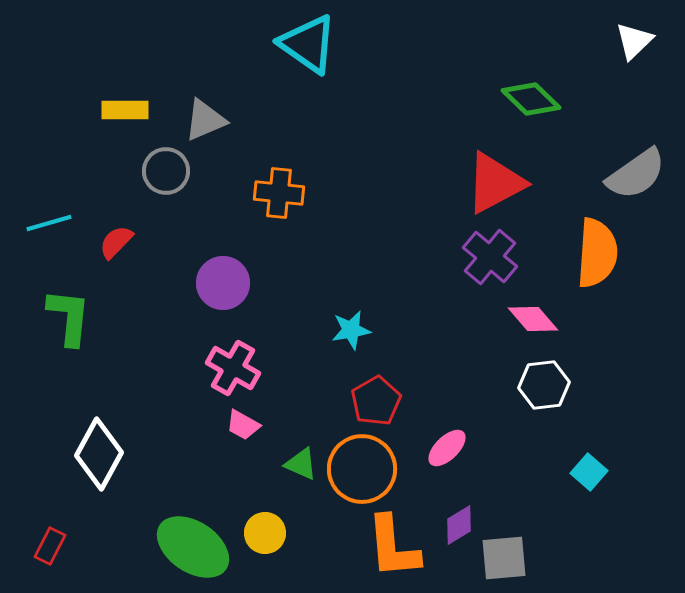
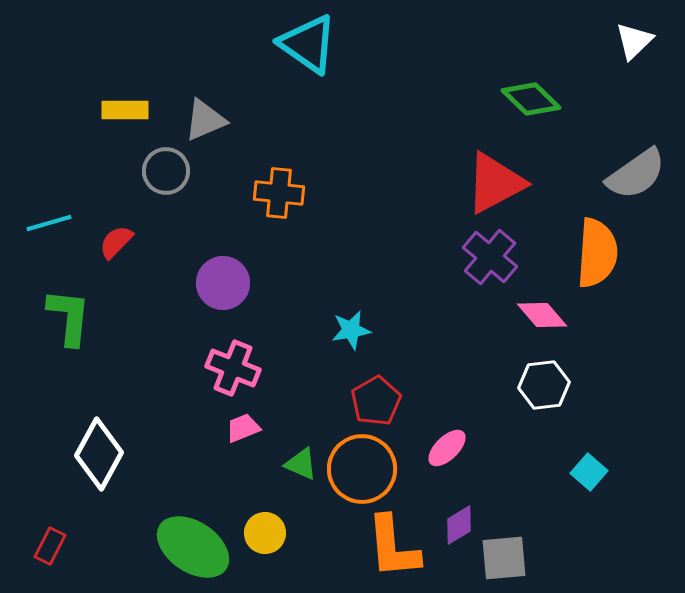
pink diamond: moved 9 px right, 4 px up
pink cross: rotated 8 degrees counterclockwise
pink trapezoid: moved 3 px down; rotated 129 degrees clockwise
